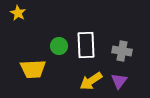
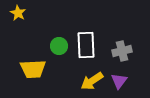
gray cross: rotated 24 degrees counterclockwise
yellow arrow: moved 1 px right
